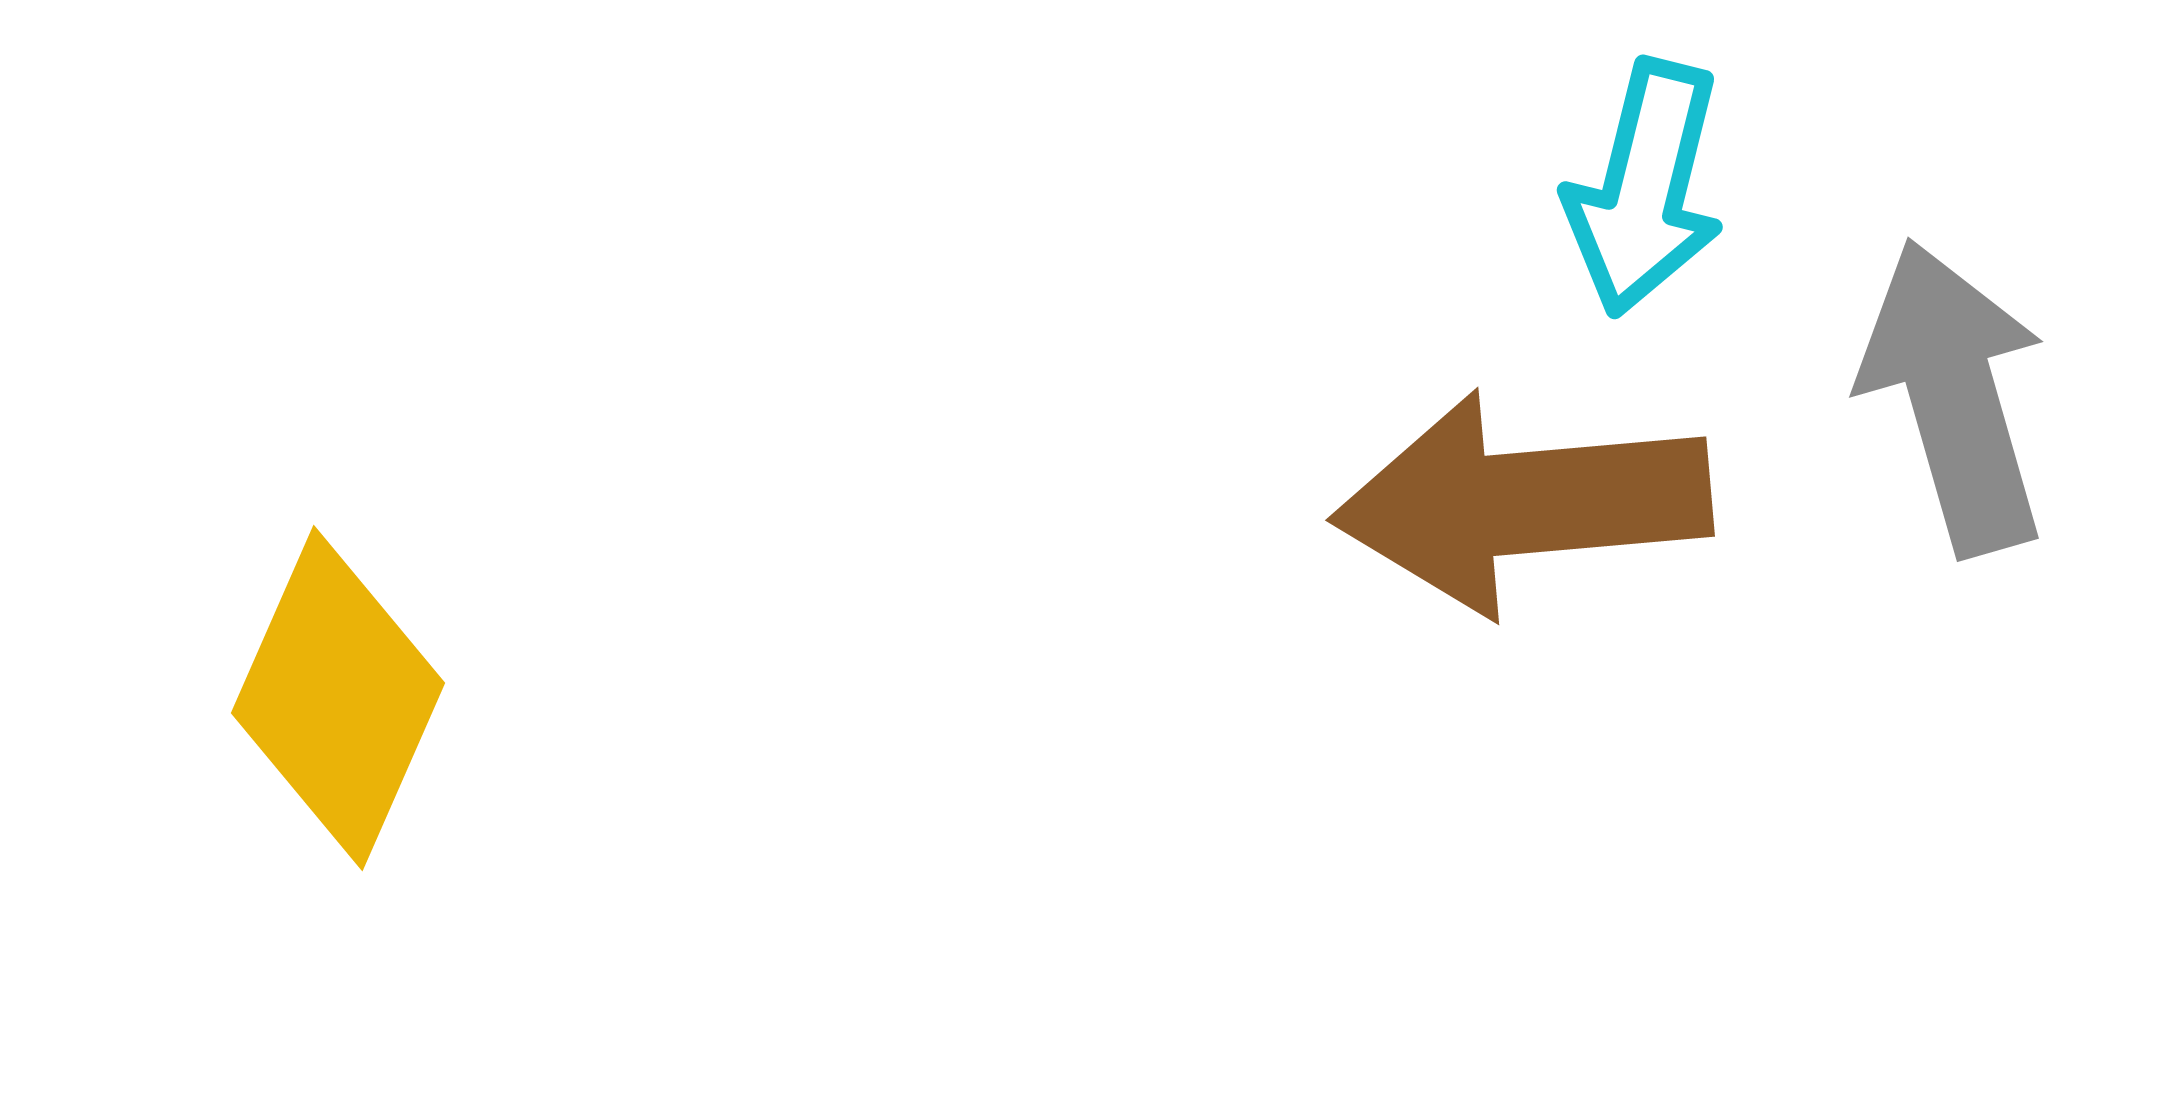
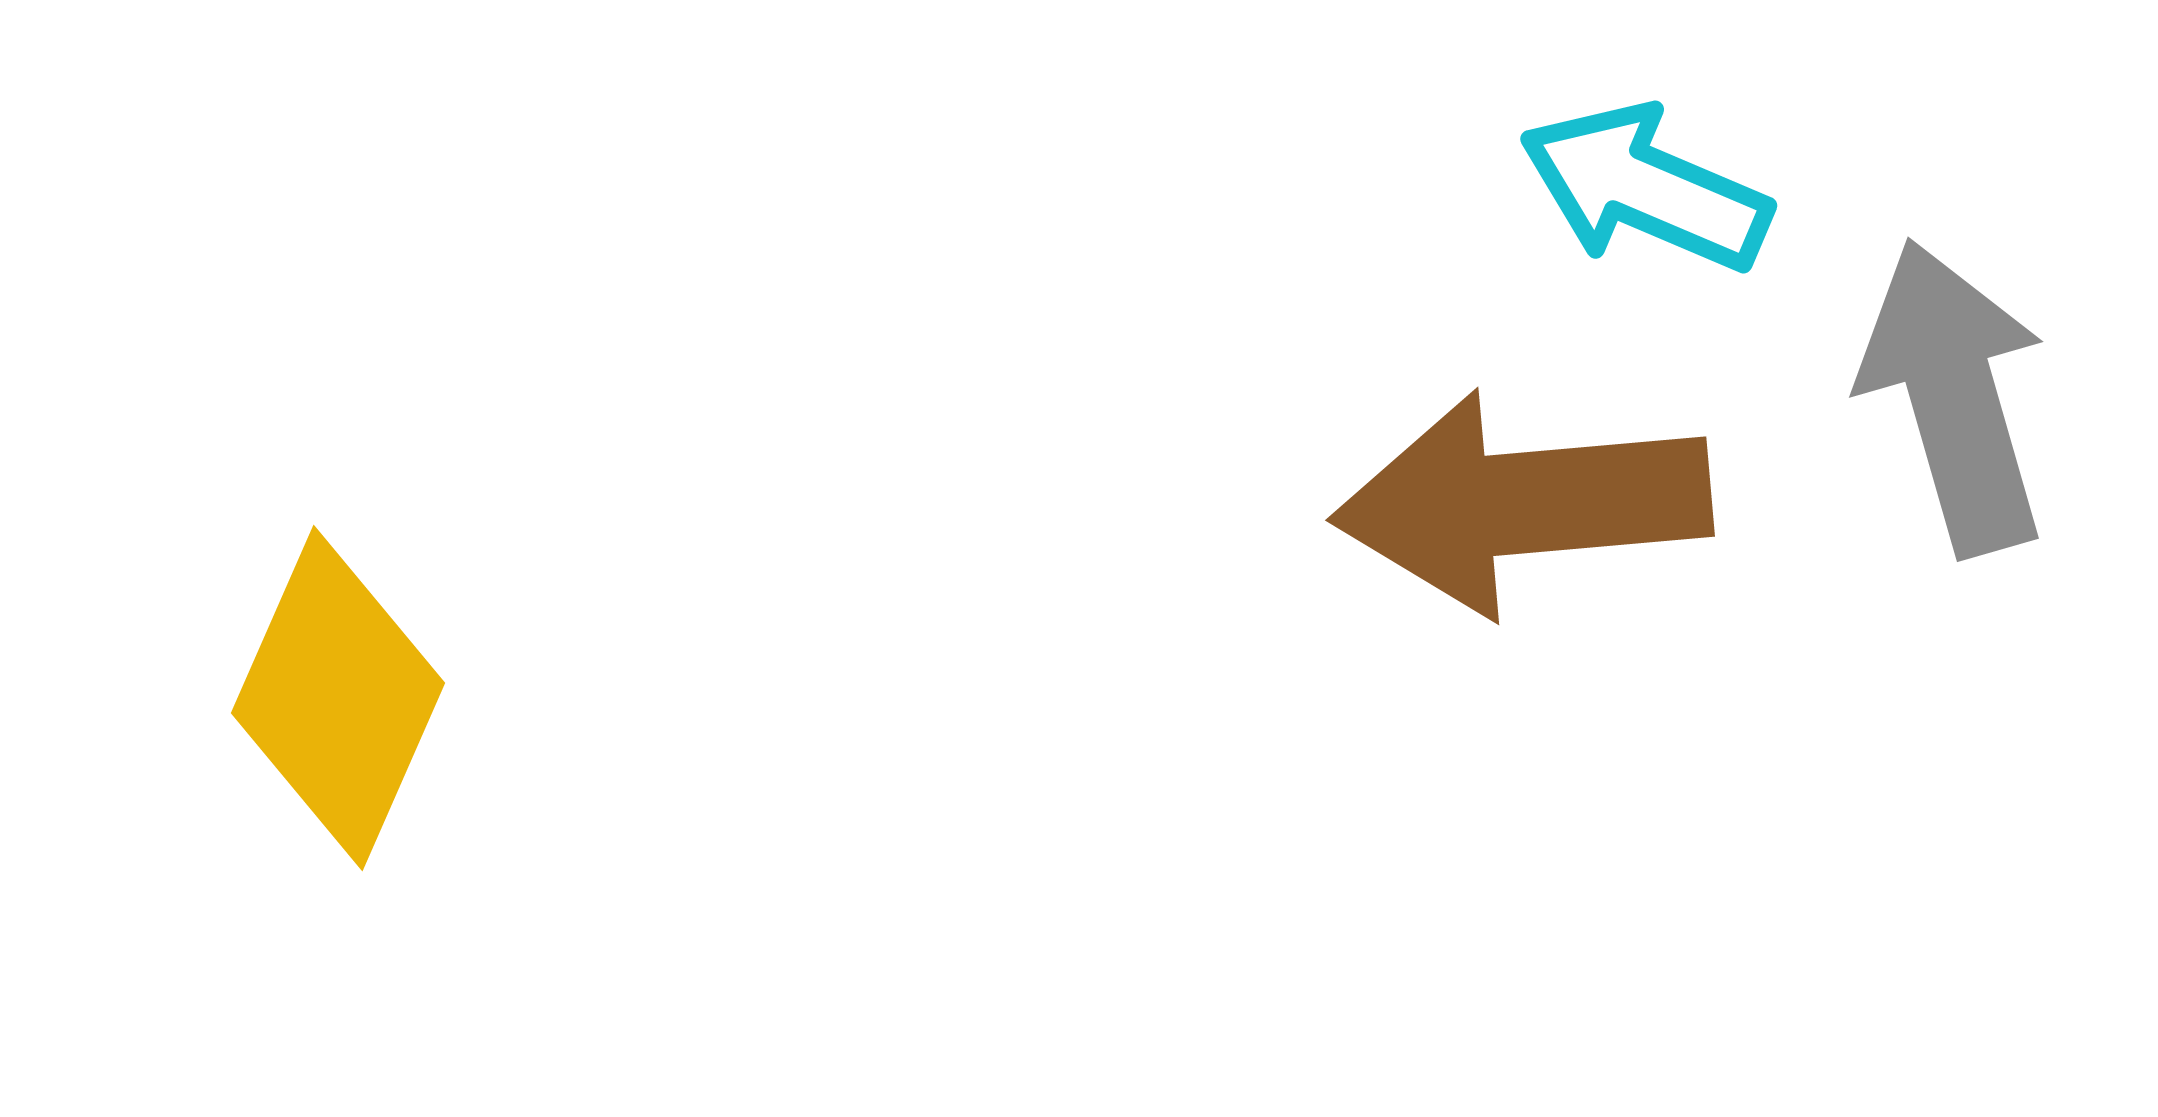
cyan arrow: rotated 99 degrees clockwise
